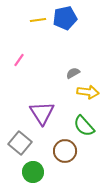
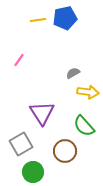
gray square: moved 1 px right, 1 px down; rotated 20 degrees clockwise
